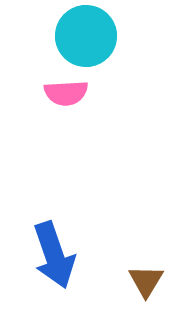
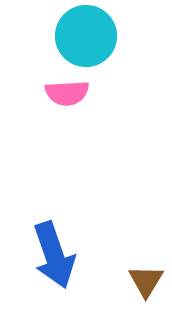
pink semicircle: moved 1 px right
